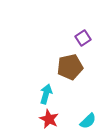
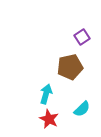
purple square: moved 1 px left, 1 px up
cyan semicircle: moved 6 px left, 12 px up
